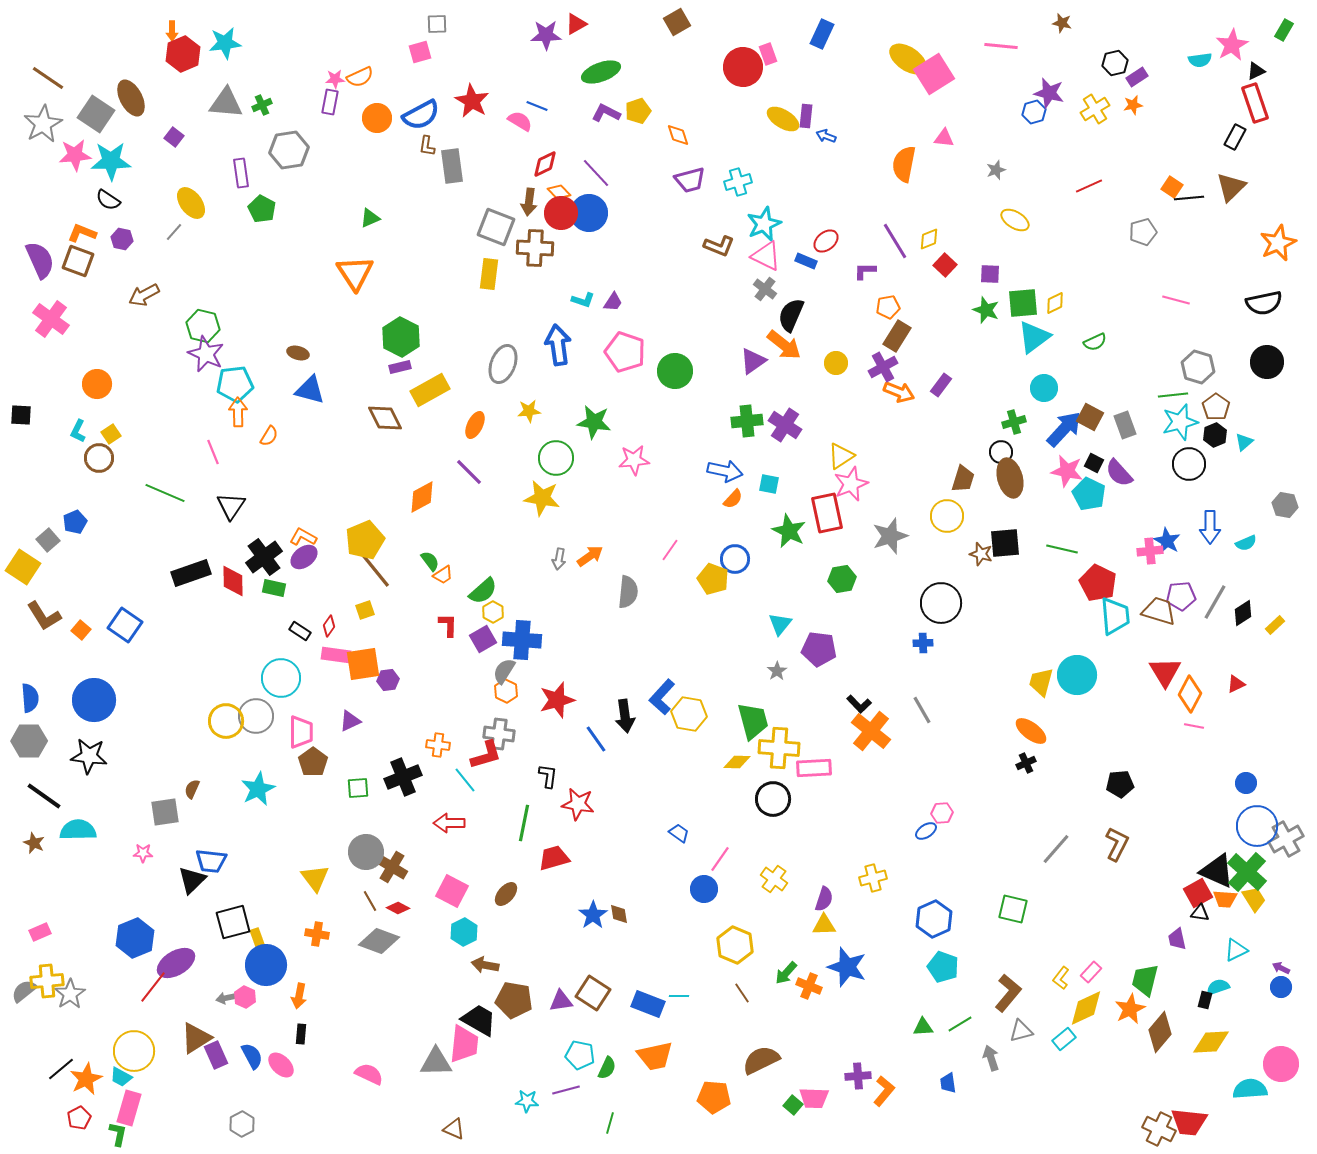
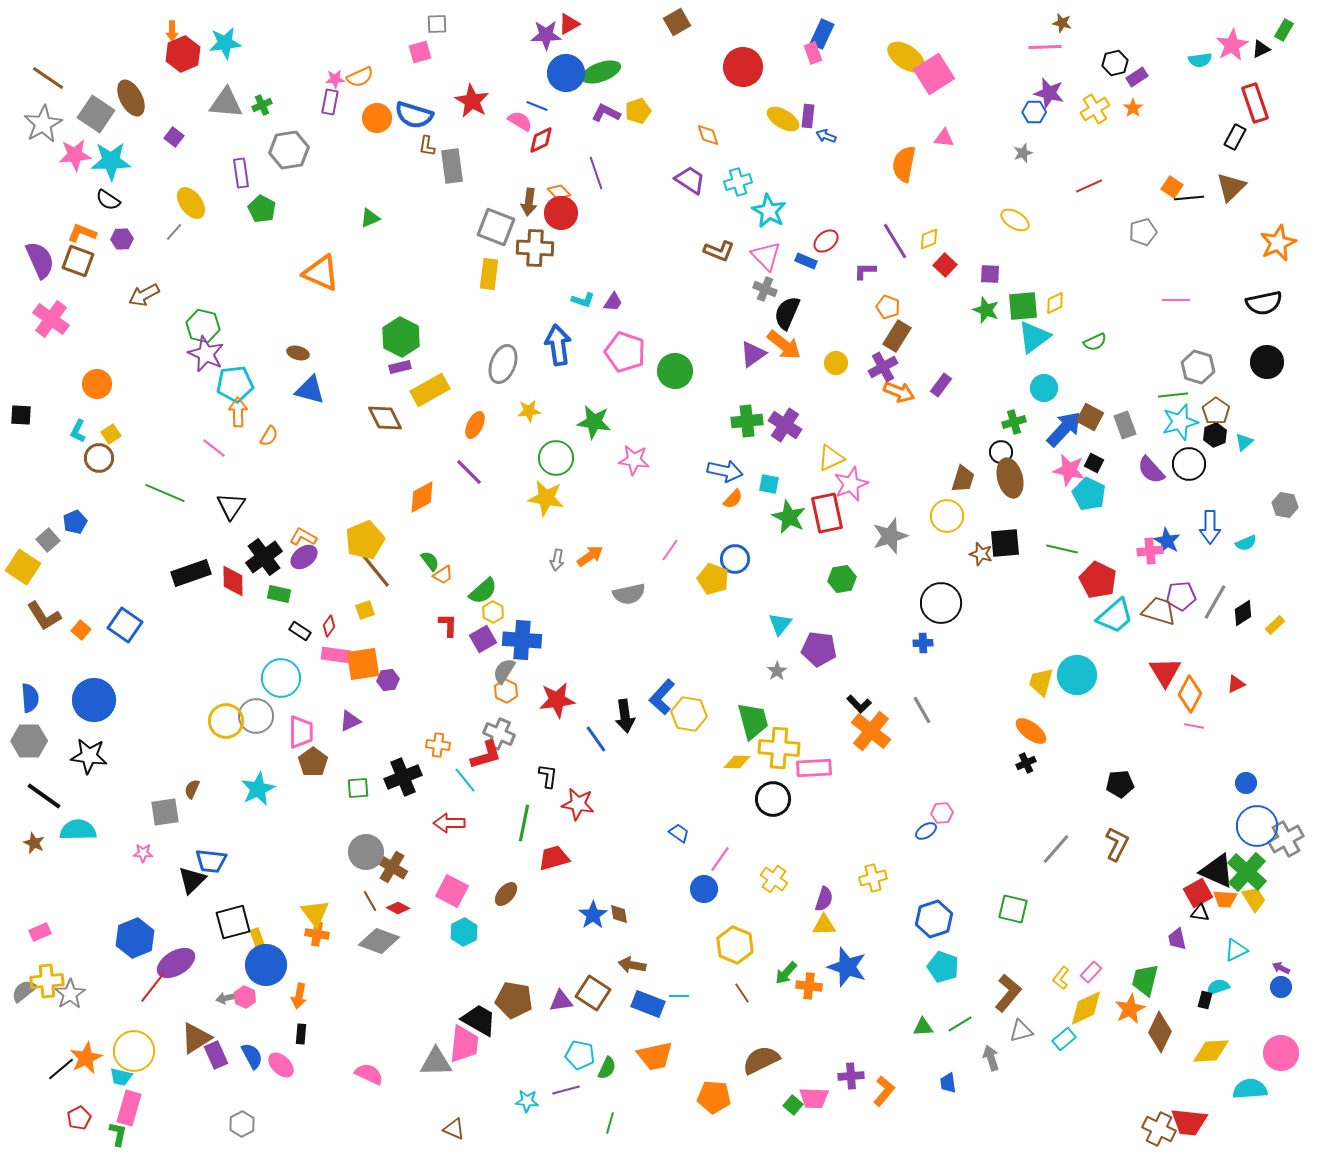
red triangle at (576, 24): moved 7 px left
pink line at (1001, 46): moved 44 px right, 1 px down; rotated 8 degrees counterclockwise
pink rectangle at (768, 54): moved 45 px right, 1 px up
yellow ellipse at (908, 59): moved 2 px left, 2 px up
black triangle at (1256, 71): moved 5 px right, 22 px up
orange star at (1133, 105): moved 3 px down; rotated 24 degrees counterclockwise
blue hexagon at (1034, 112): rotated 15 degrees clockwise
blue semicircle at (421, 115): moved 7 px left; rotated 45 degrees clockwise
purple rectangle at (806, 116): moved 2 px right
orange diamond at (678, 135): moved 30 px right
red diamond at (545, 164): moved 4 px left, 24 px up
gray star at (996, 170): moved 27 px right, 17 px up
purple line at (596, 173): rotated 24 degrees clockwise
purple trapezoid at (690, 180): rotated 132 degrees counterclockwise
blue circle at (589, 213): moved 23 px left, 140 px up
cyan star at (764, 224): moved 5 px right, 13 px up; rotated 20 degrees counterclockwise
purple hexagon at (122, 239): rotated 15 degrees counterclockwise
brown L-shape at (719, 246): moved 5 px down
pink triangle at (766, 256): rotated 20 degrees clockwise
orange triangle at (355, 273): moved 34 px left; rotated 33 degrees counterclockwise
gray cross at (765, 289): rotated 15 degrees counterclockwise
pink line at (1176, 300): rotated 16 degrees counterclockwise
green square at (1023, 303): moved 3 px down
orange pentagon at (888, 307): rotated 30 degrees clockwise
black semicircle at (791, 315): moved 4 px left, 2 px up
purple triangle at (753, 361): moved 7 px up
brown pentagon at (1216, 407): moved 4 px down
pink line at (213, 452): moved 1 px right, 4 px up; rotated 30 degrees counterclockwise
yellow triangle at (841, 456): moved 10 px left, 2 px down; rotated 8 degrees clockwise
pink star at (634, 460): rotated 12 degrees clockwise
pink star at (1067, 471): moved 2 px right, 1 px up
purple semicircle at (1119, 473): moved 32 px right, 3 px up
yellow star at (542, 498): moved 4 px right
green star at (789, 531): moved 14 px up
gray arrow at (559, 559): moved 2 px left, 1 px down
red pentagon at (1098, 583): moved 3 px up
green rectangle at (274, 588): moved 5 px right, 6 px down
gray semicircle at (628, 592): moved 1 px right, 2 px down; rotated 72 degrees clockwise
cyan trapezoid at (1115, 616): rotated 54 degrees clockwise
red star at (557, 700): rotated 9 degrees clockwise
gray cross at (499, 734): rotated 16 degrees clockwise
yellow triangle at (315, 878): moved 35 px down
blue hexagon at (934, 919): rotated 6 degrees clockwise
brown arrow at (485, 965): moved 147 px right
orange cross at (809, 986): rotated 15 degrees counterclockwise
brown diamond at (1160, 1032): rotated 15 degrees counterclockwise
yellow diamond at (1211, 1042): moved 9 px down
pink circle at (1281, 1064): moved 11 px up
purple cross at (858, 1076): moved 7 px left
cyan trapezoid at (121, 1077): rotated 15 degrees counterclockwise
orange star at (86, 1079): moved 21 px up
